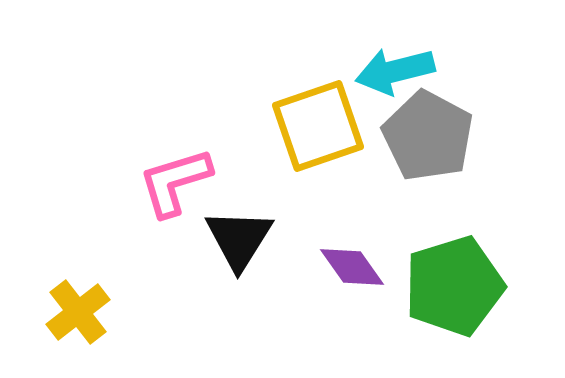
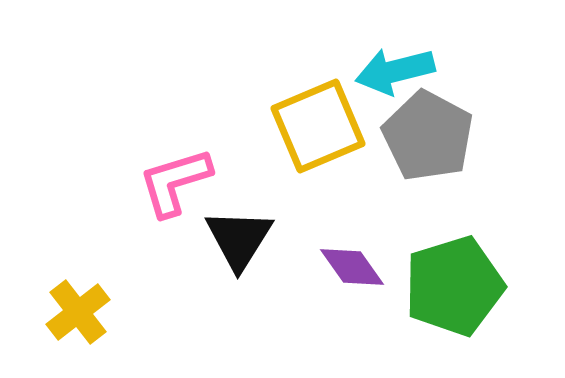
yellow square: rotated 4 degrees counterclockwise
